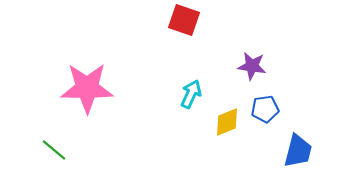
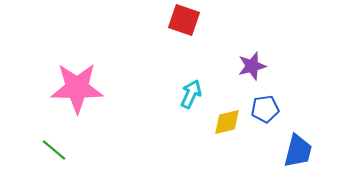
purple star: rotated 24 degrees counterclockwise
pink star: moved 10 px left
yellow diamond: rotated 8 degrees clockwise
